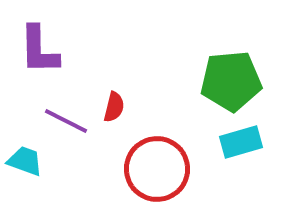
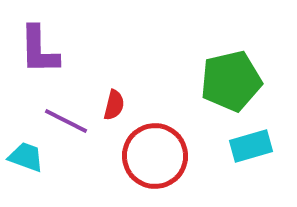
green pentagon: rotated 8 degrees counterclockwise
red semicircle: moved 2 px up
cyan rectangle: moved 10 px right, 4 px down
cyan trapezoid: moved 1 px right, 4 px up
red circle: moved 2 px left, 13 px up
